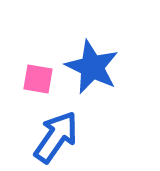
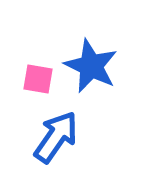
blue star: moved 1 px left, 1 px up
